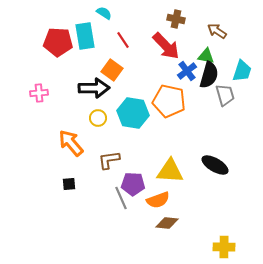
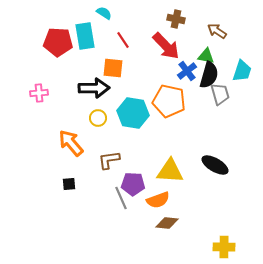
orange square: moved 1 px right, 2 px up; rotated 30 degrees counterclockwise
gray trapezoid: moved 5 px left, 1 px up
